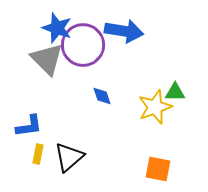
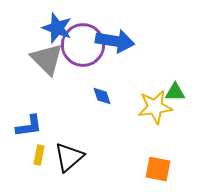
blue arrow: moved 9 px left, 10 px down
yellow star: rotated 12 degrees clockwise
yellow rectangle: moved 1 px right, 1 px down
